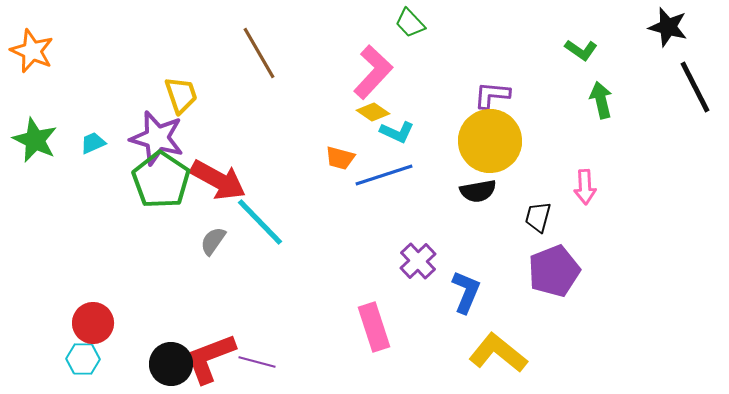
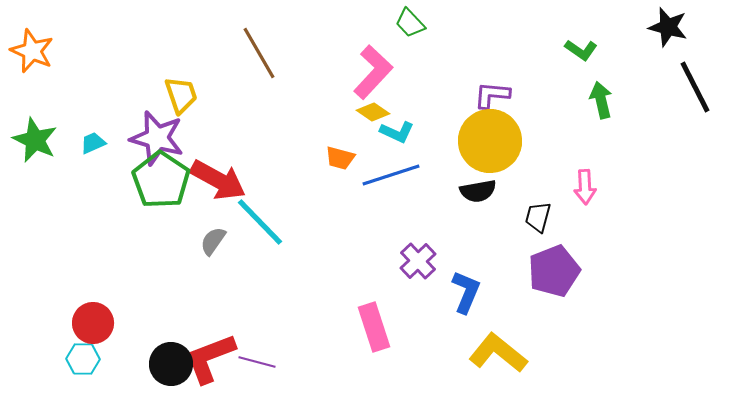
blue line: moved 7 px right
